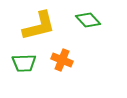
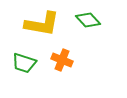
yellow L-shape: moved 3 px right, 2 px up; rotated 24 degrees clockwise
green trapezoid: rotated 20 degrees clockwise
